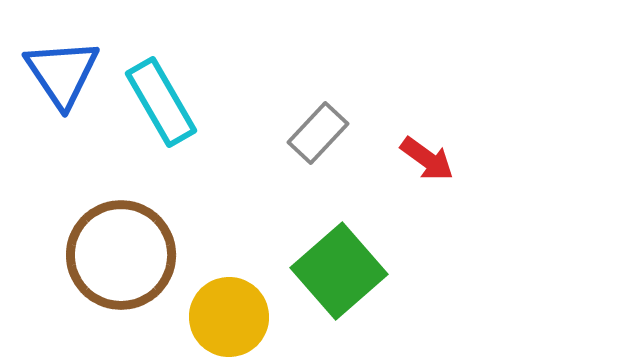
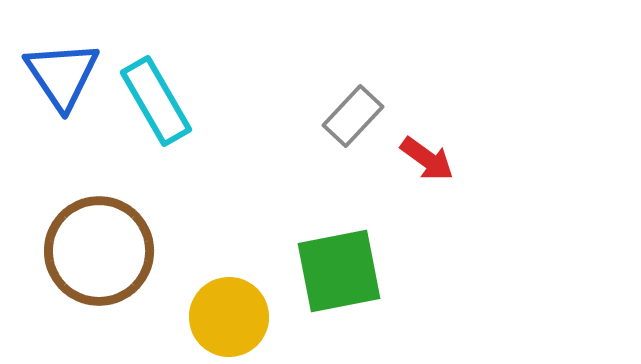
blue triangle: moved 2 px down
cyan rectangle: moved 5 px left, 1 px up
gray rectangle: moved 35 px right, 17 px up
brown circle: moved 22 px left, 4 px up
green square: rotated 30 degrees clockwise
